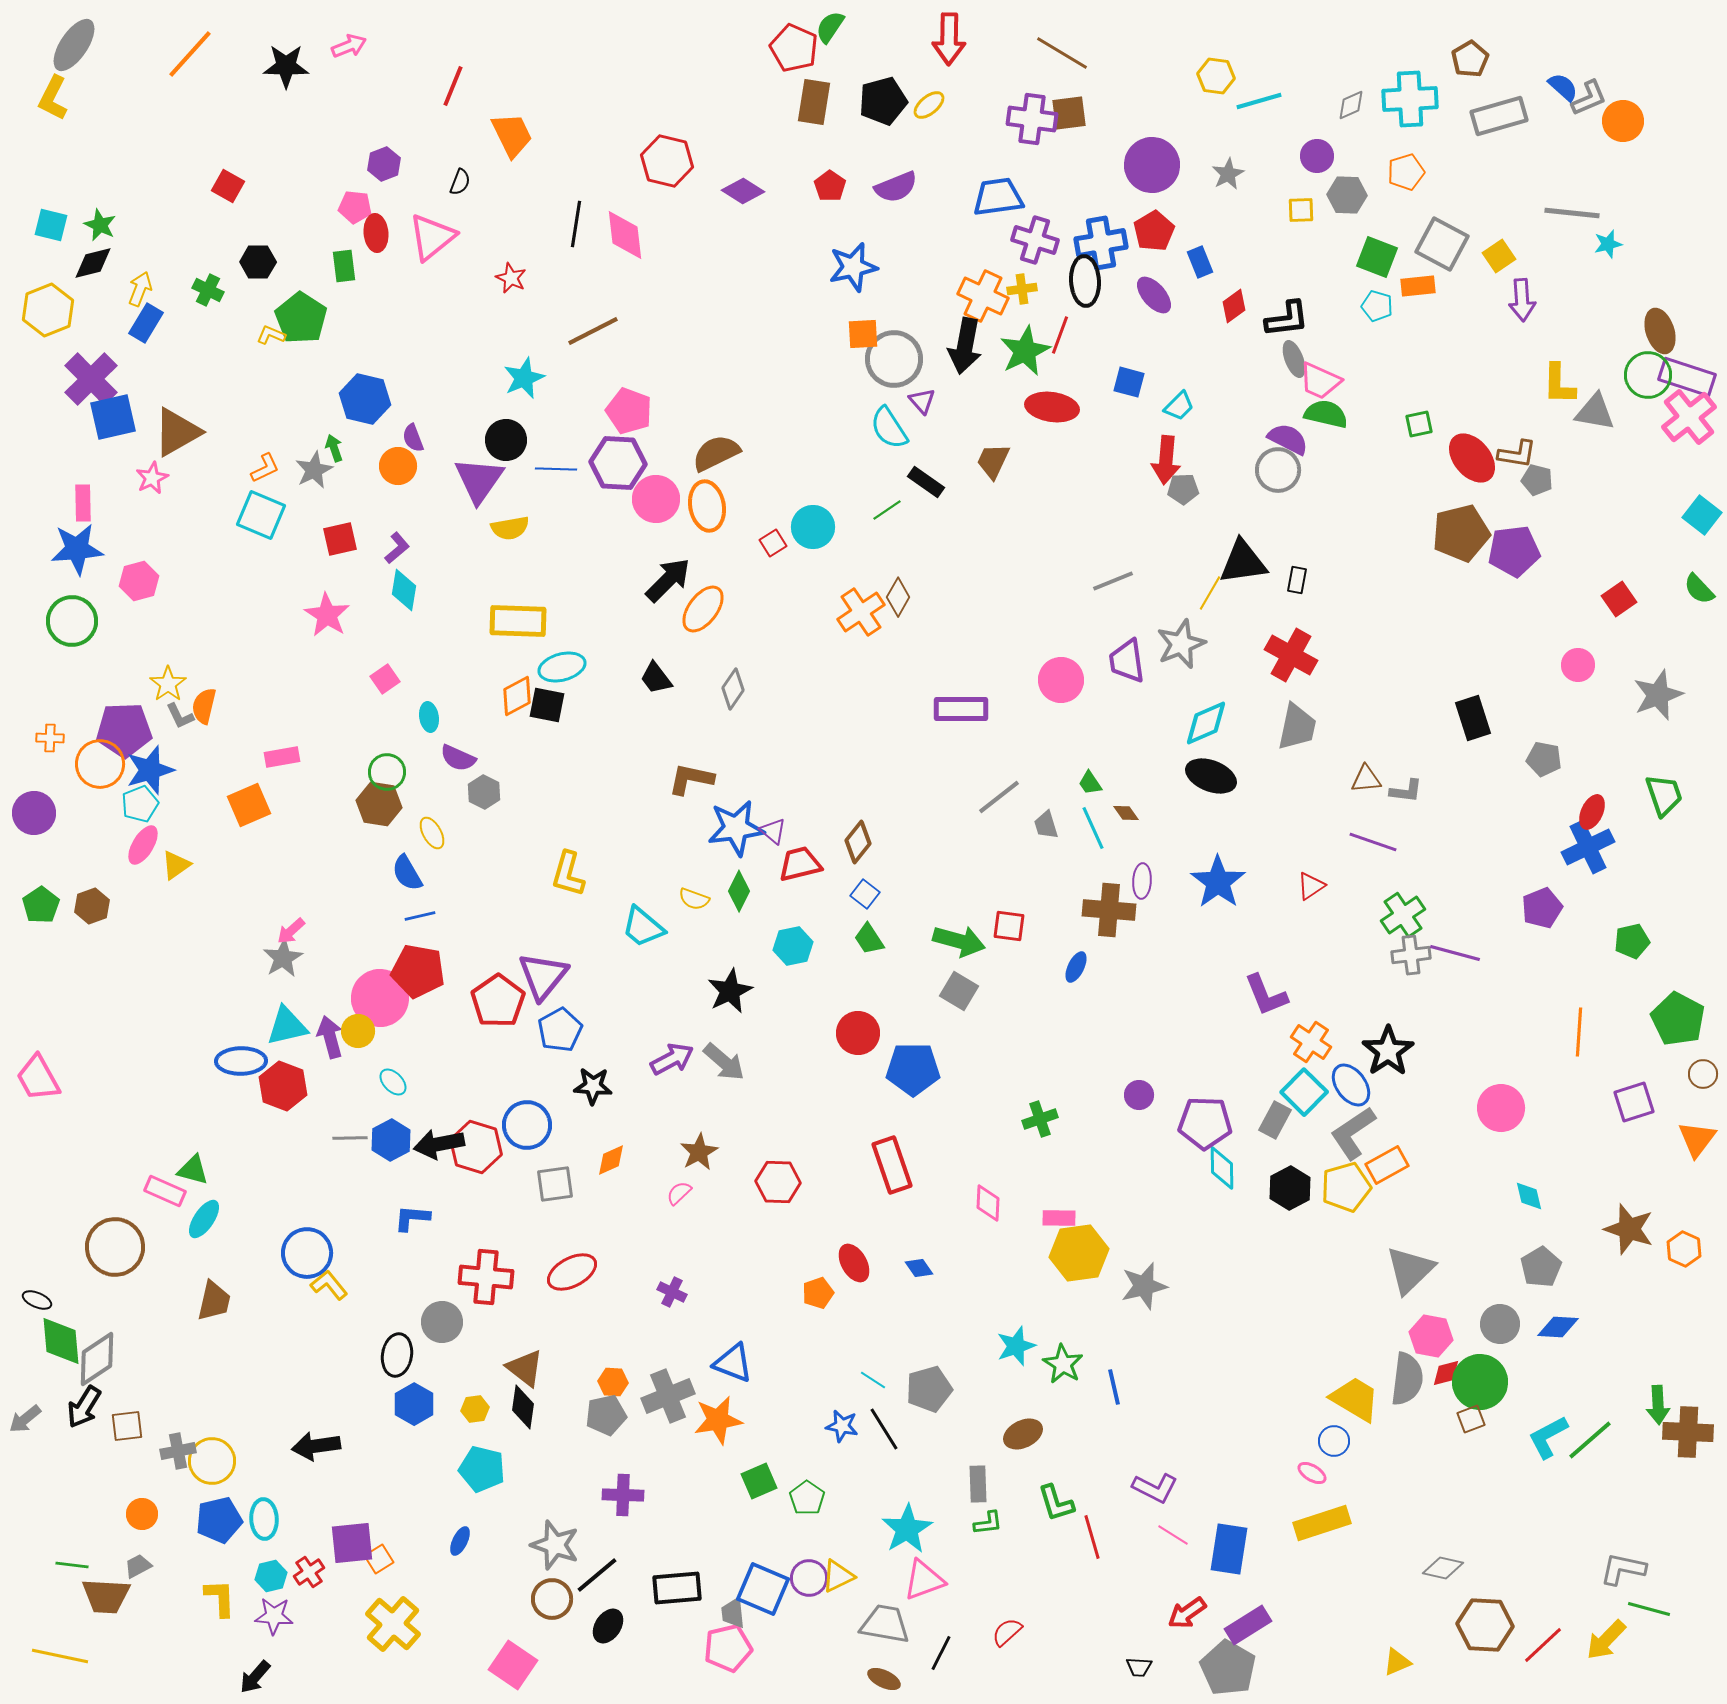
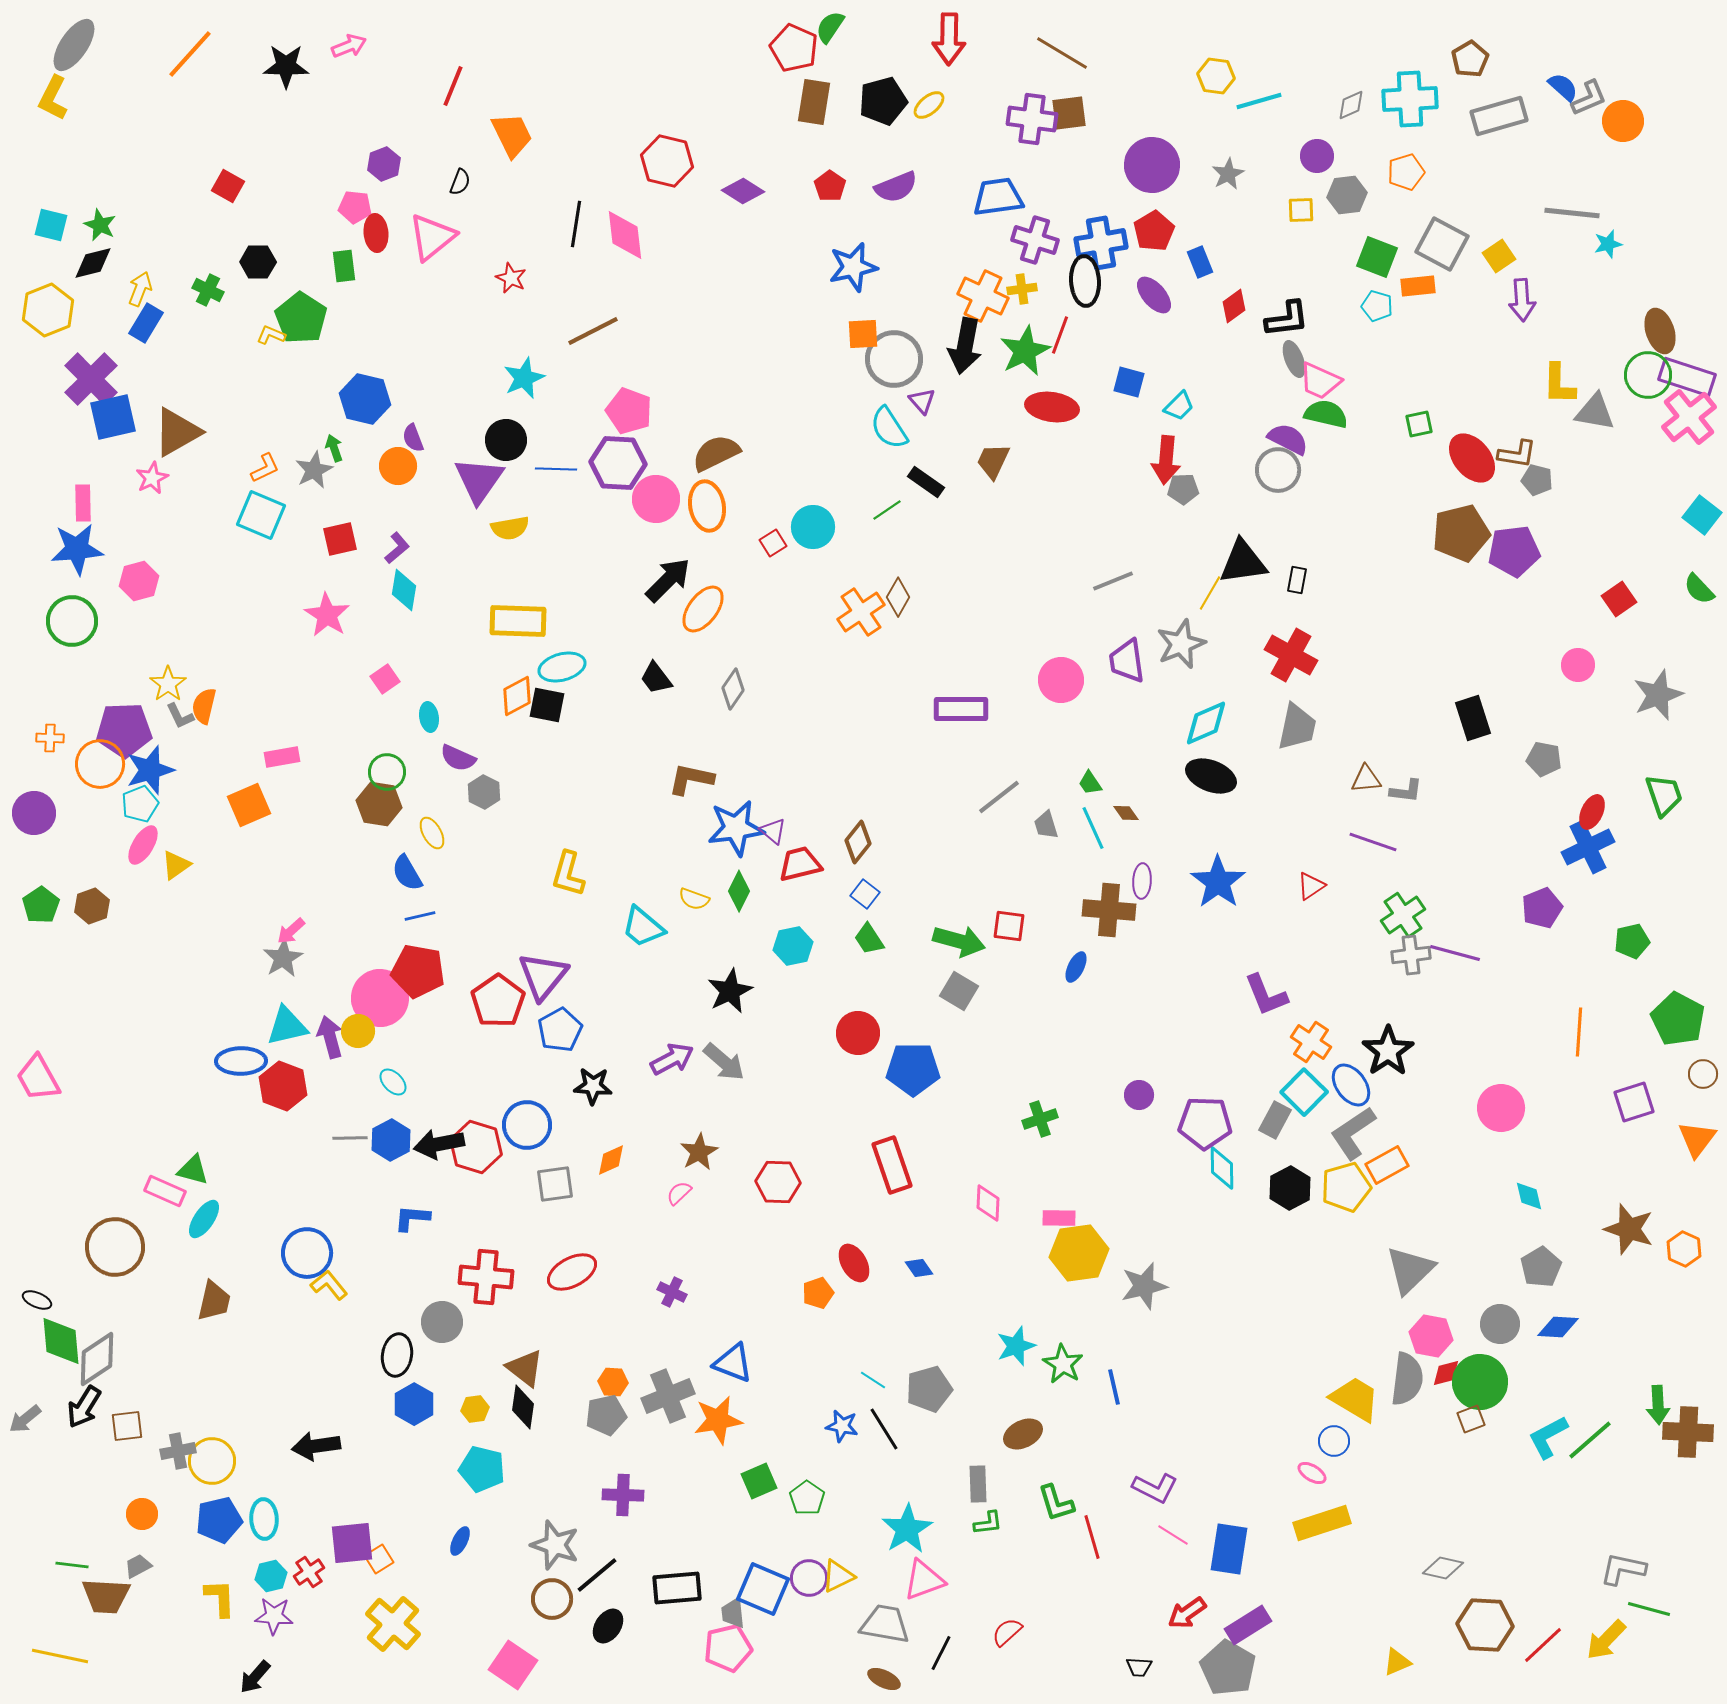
gray hexagon at (1347, 195): rotated 9 degrees counterclockwise
